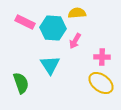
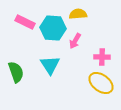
yellow semicircle: moved 1 px right, 1 px down
green semicircle: moved 5 px left, 11 px up
